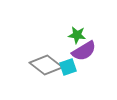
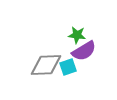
gray diamond: rotated 40 degrees counterclockwise
